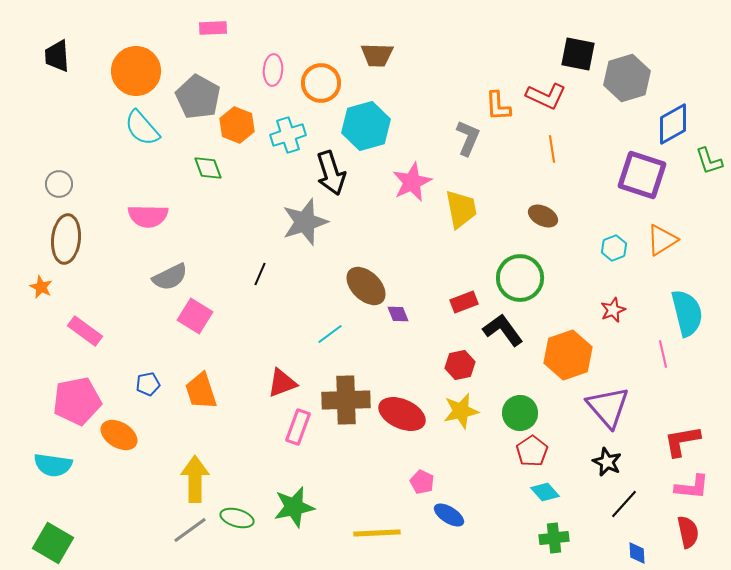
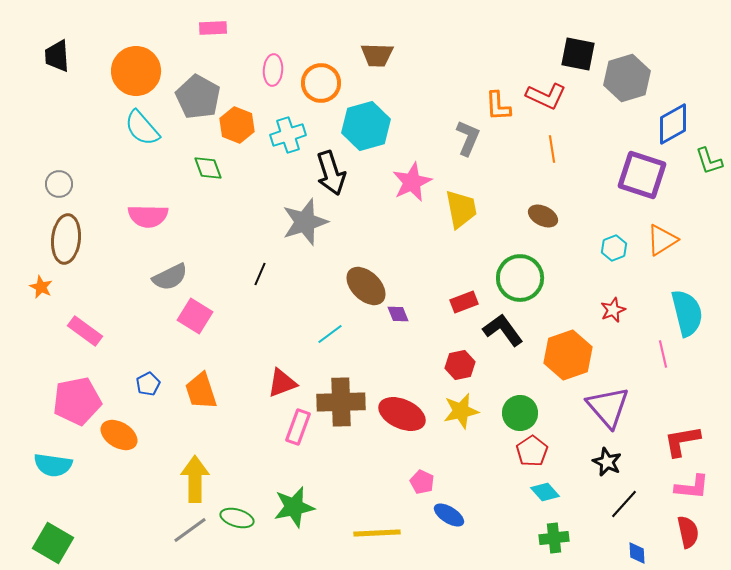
blue pentagon at (148, 384): rotated 15 degrees counterclockwise
brown cross at (346, 400): moved 5 px left, 2 px down
